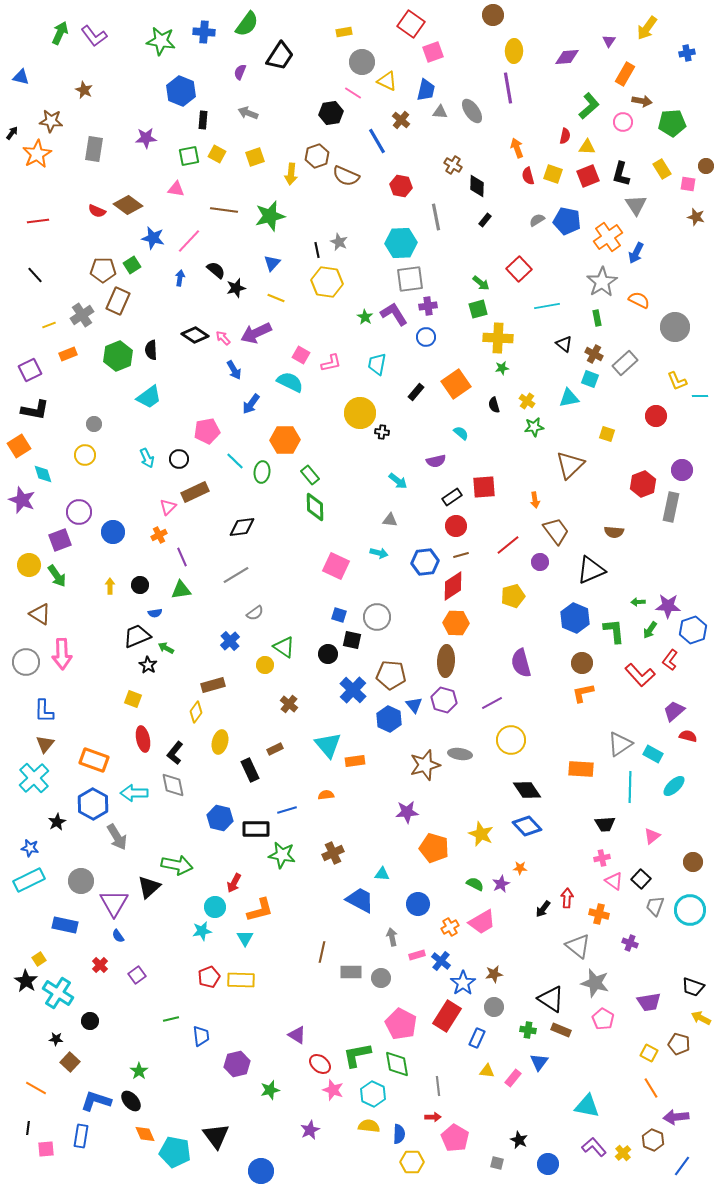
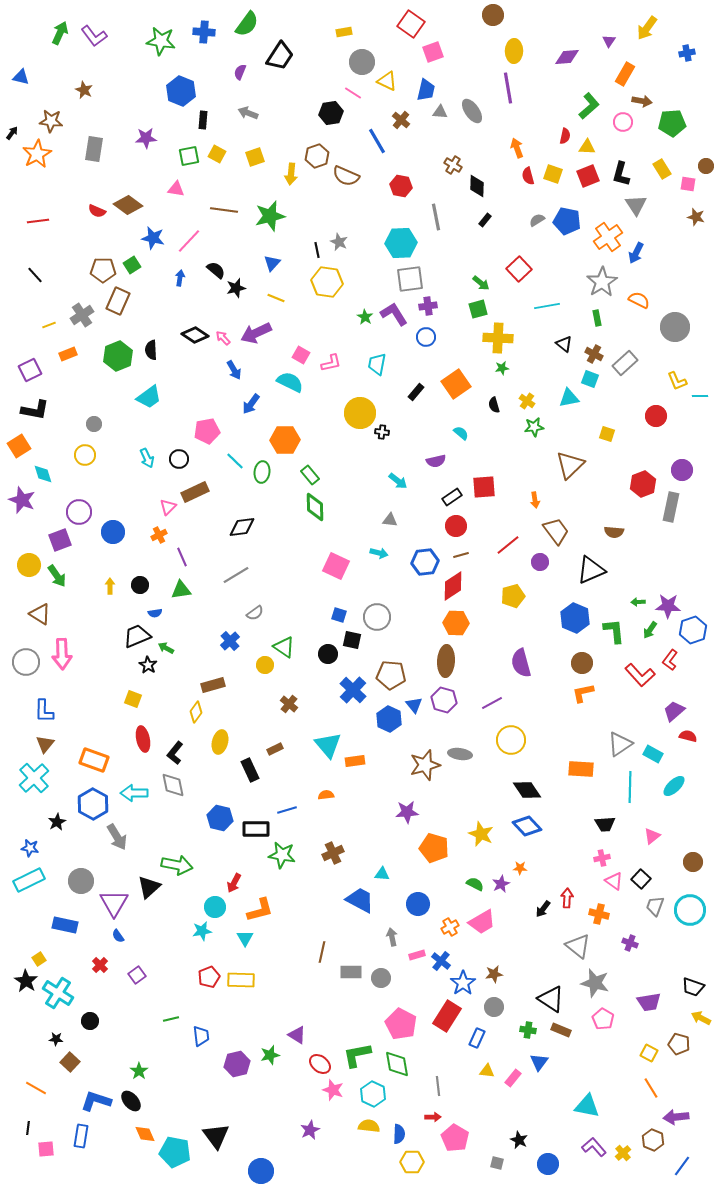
green star at (270, 1090): moved 35 px up
